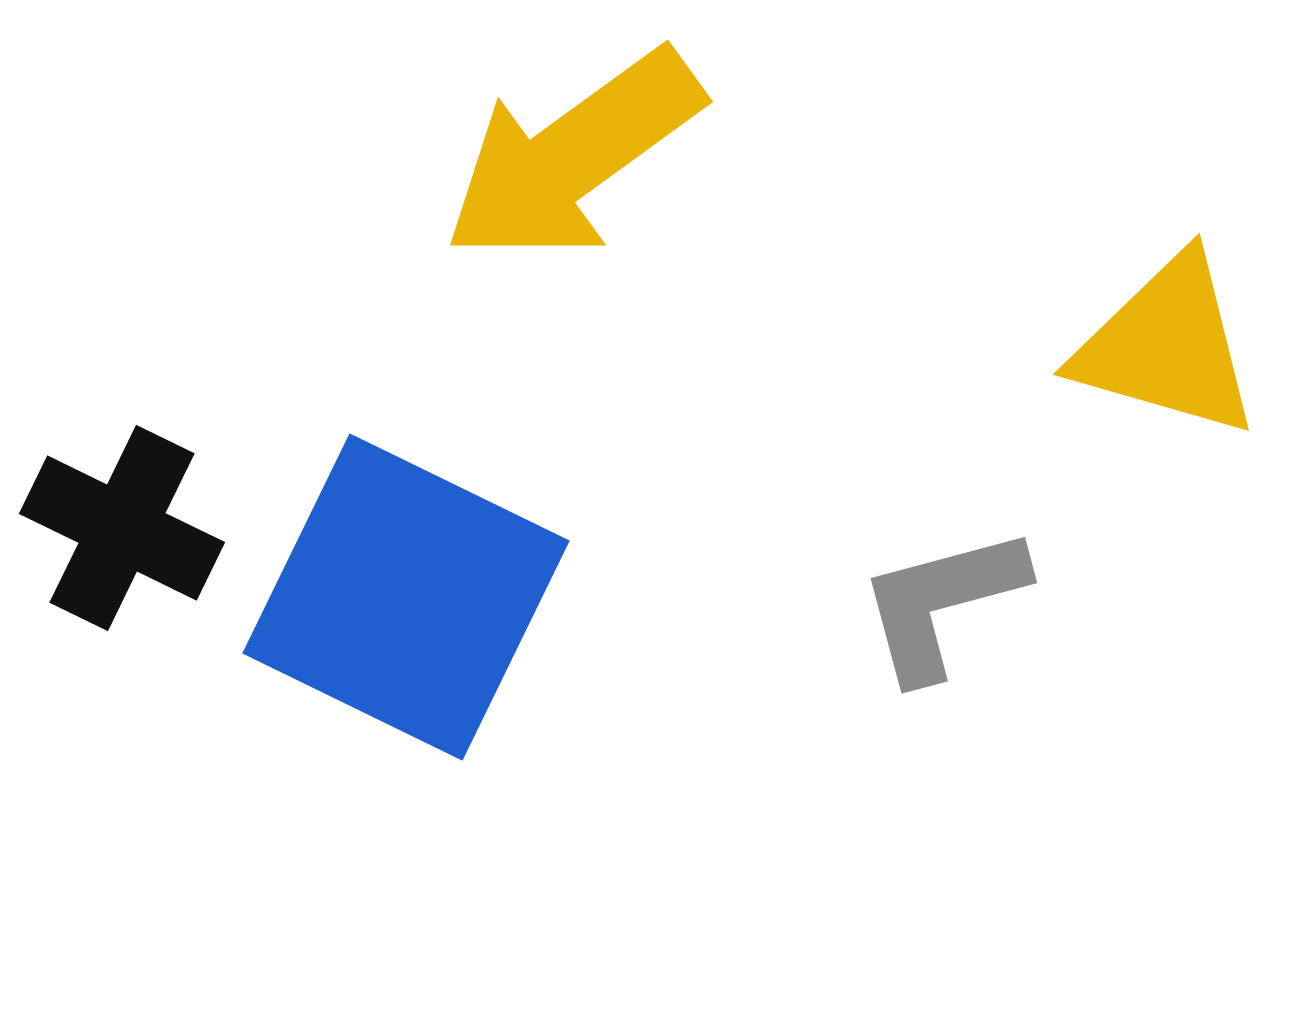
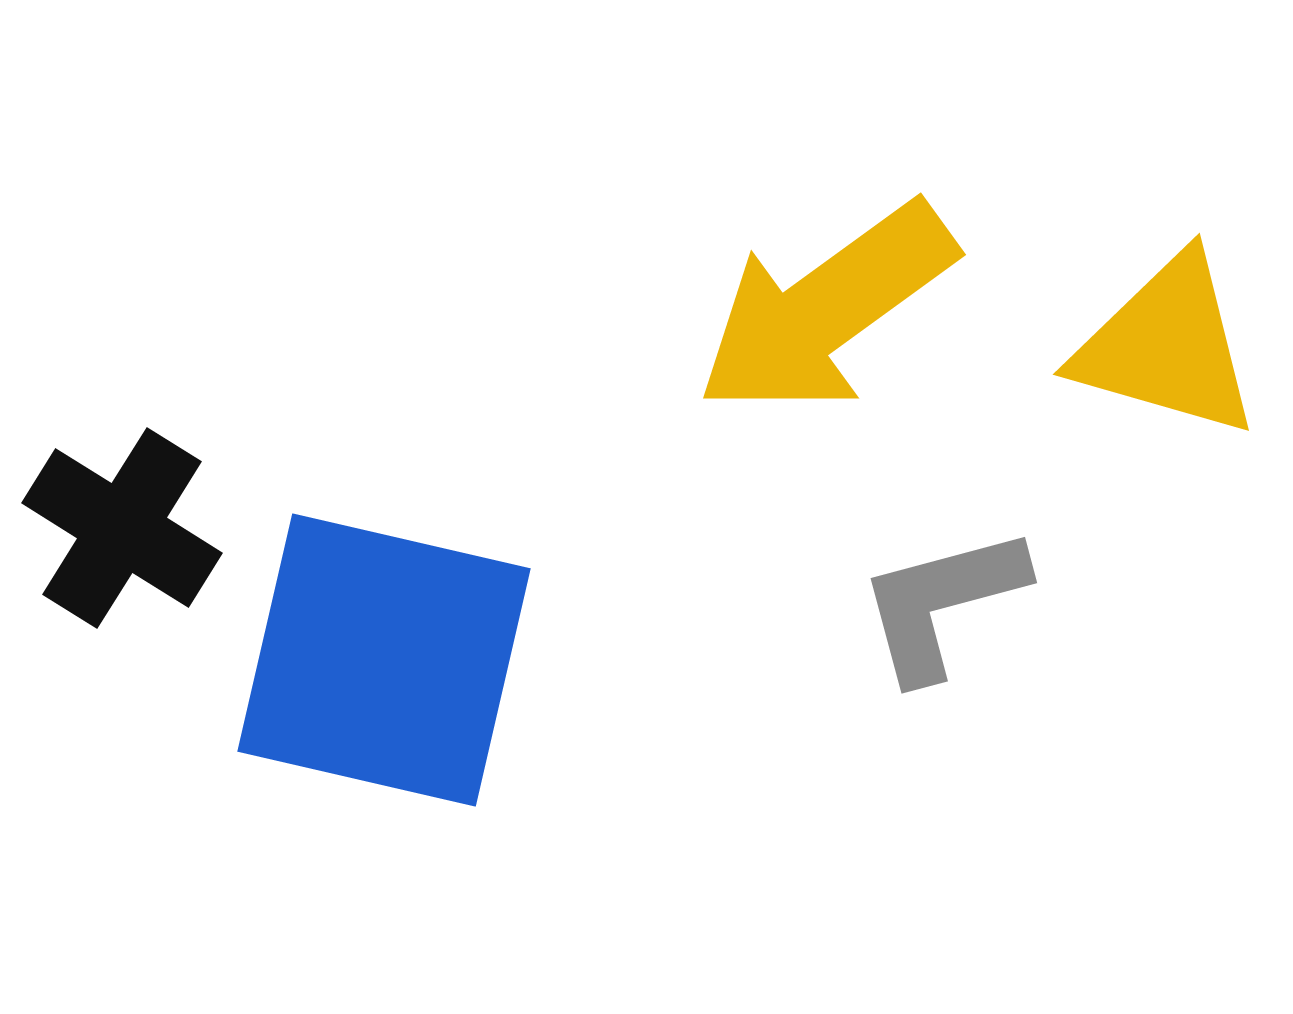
yellow arrow: moved 253 px right, 153 px down
black cross: rotated 6 degrees clockwise
blue square: moved 22 px left, 63 px down; rotated 13 degrees counterclockwise
